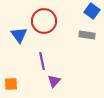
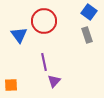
blue square: moved 3 px left, 1 px down
gray rectangle: rotated 63 degrees clockwise
purple line: moved 2 px right, 1 px down
orange square: moved 1 px down
